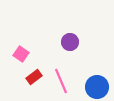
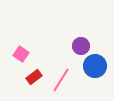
purple circle: moved 11 px right, 4 px down
pink line: moved 1 px up; rotated 55 degrees clockwise
blue circle: moved 2 px left, 21 px up
